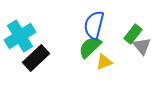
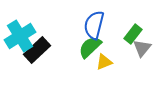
gray triangle: moved 2 px down; rotated 18 degrees clockwise
black rectangle: moved 1 px right, 8 px up
